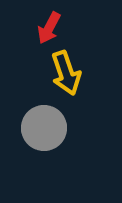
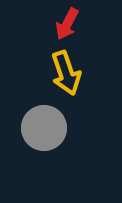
red arrow: moved 18 px right, 4 px up
